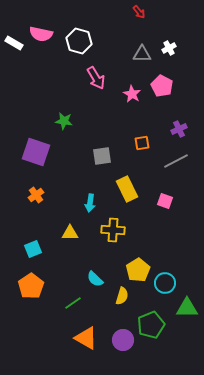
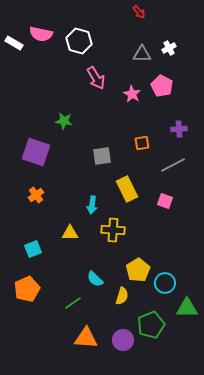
purple cross: rotated 21 degrees clockwise
gray line: moved 3 px left, 4 px down
cyan arrow: moved 2 px right, 2 px down
orange pentagon: moved 4 px left, 3 px down; rotated 10 degrees clockwise
orange triangle: rotated 25 degrees counterclockwise
